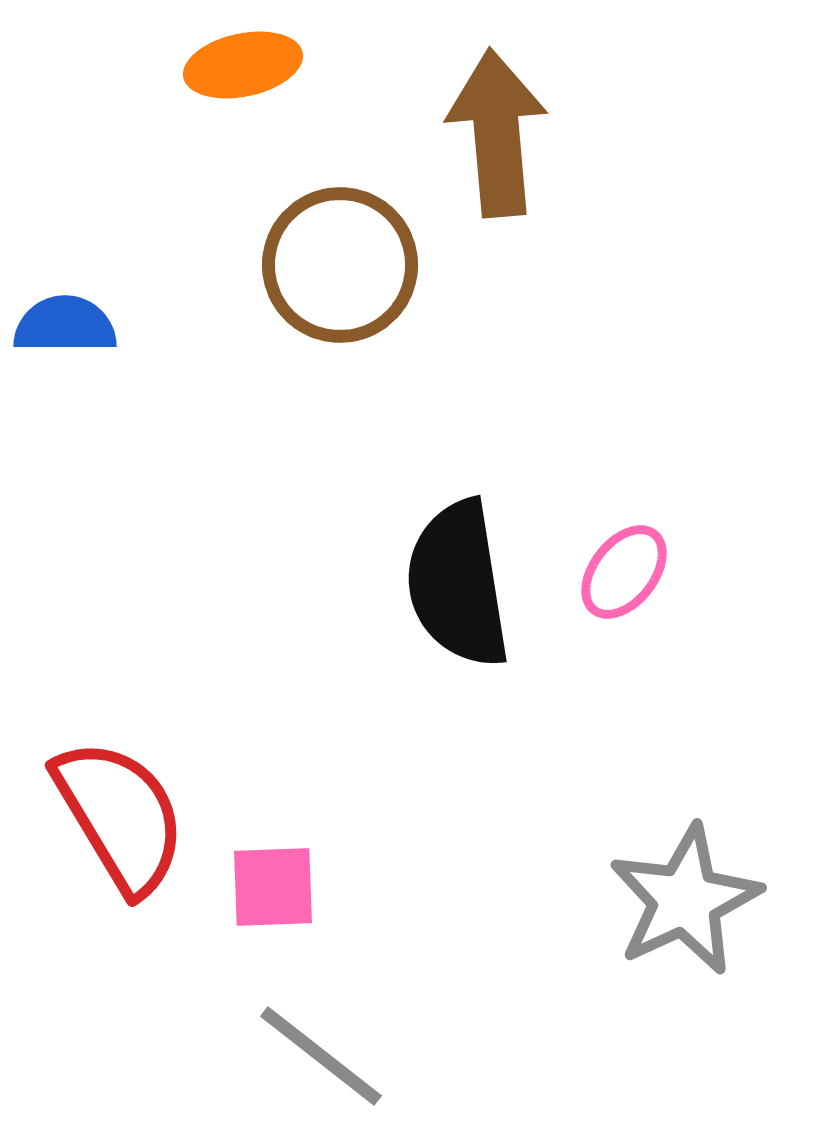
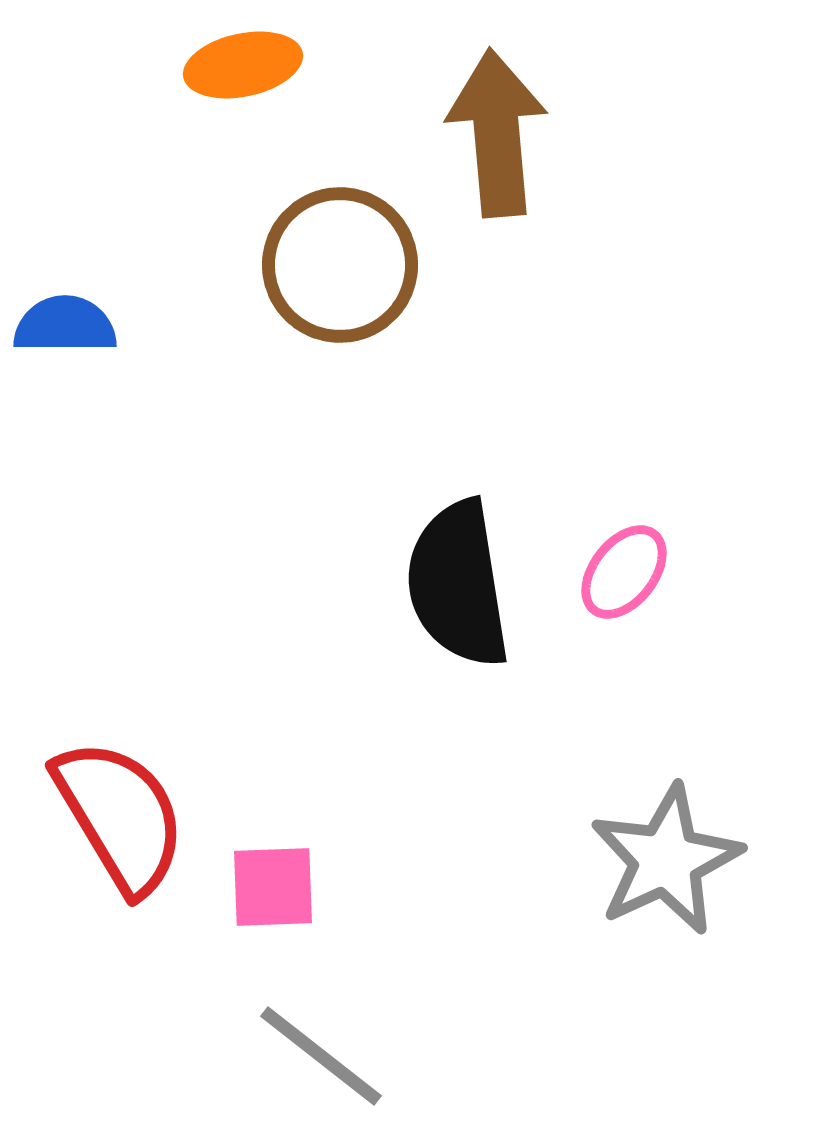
gray star: moved 19 px left, 40 px up
